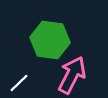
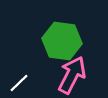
green hexagon: moved 12 px right, 1 px down
